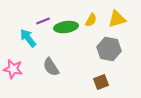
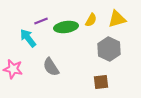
purple line: moved 2 px left
gray hexagon: rotated 15 degrees clockwise
brown square: rotated 14 degrees clockwise
